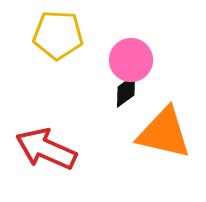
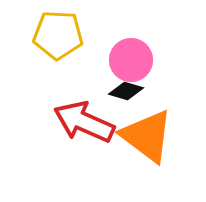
black diamond: rotated 52 degrees clockwise
orange triangle: moved 17 px left, 3 px down; rotated 24 degrees clockwise
red arrow: moved 38 px right, 27 px up
